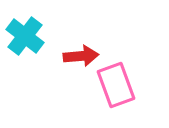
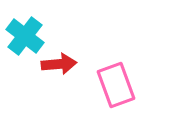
red arrow: moved 22 px left, 8 px down
